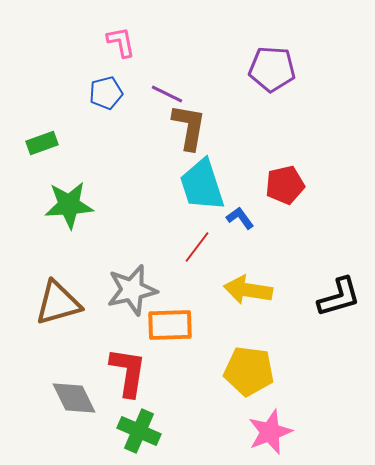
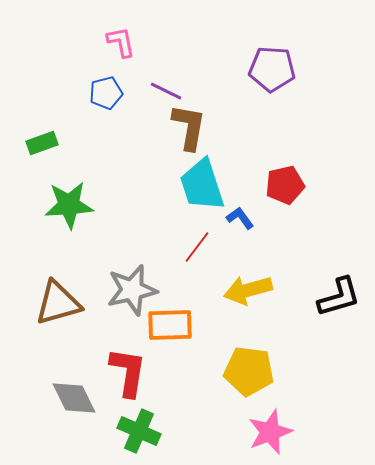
purple line: moved 1 px left, 3 px up
yellow arrow: rotated 24 degrees counterclockwise
